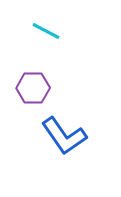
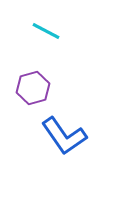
purple hexagon: rotated 16 degrees counterclockwise
